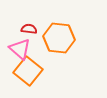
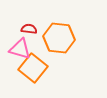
pink triangle: rotated 25 degrees counterclockwise
orange square: moved 5 px right, 3 px up
